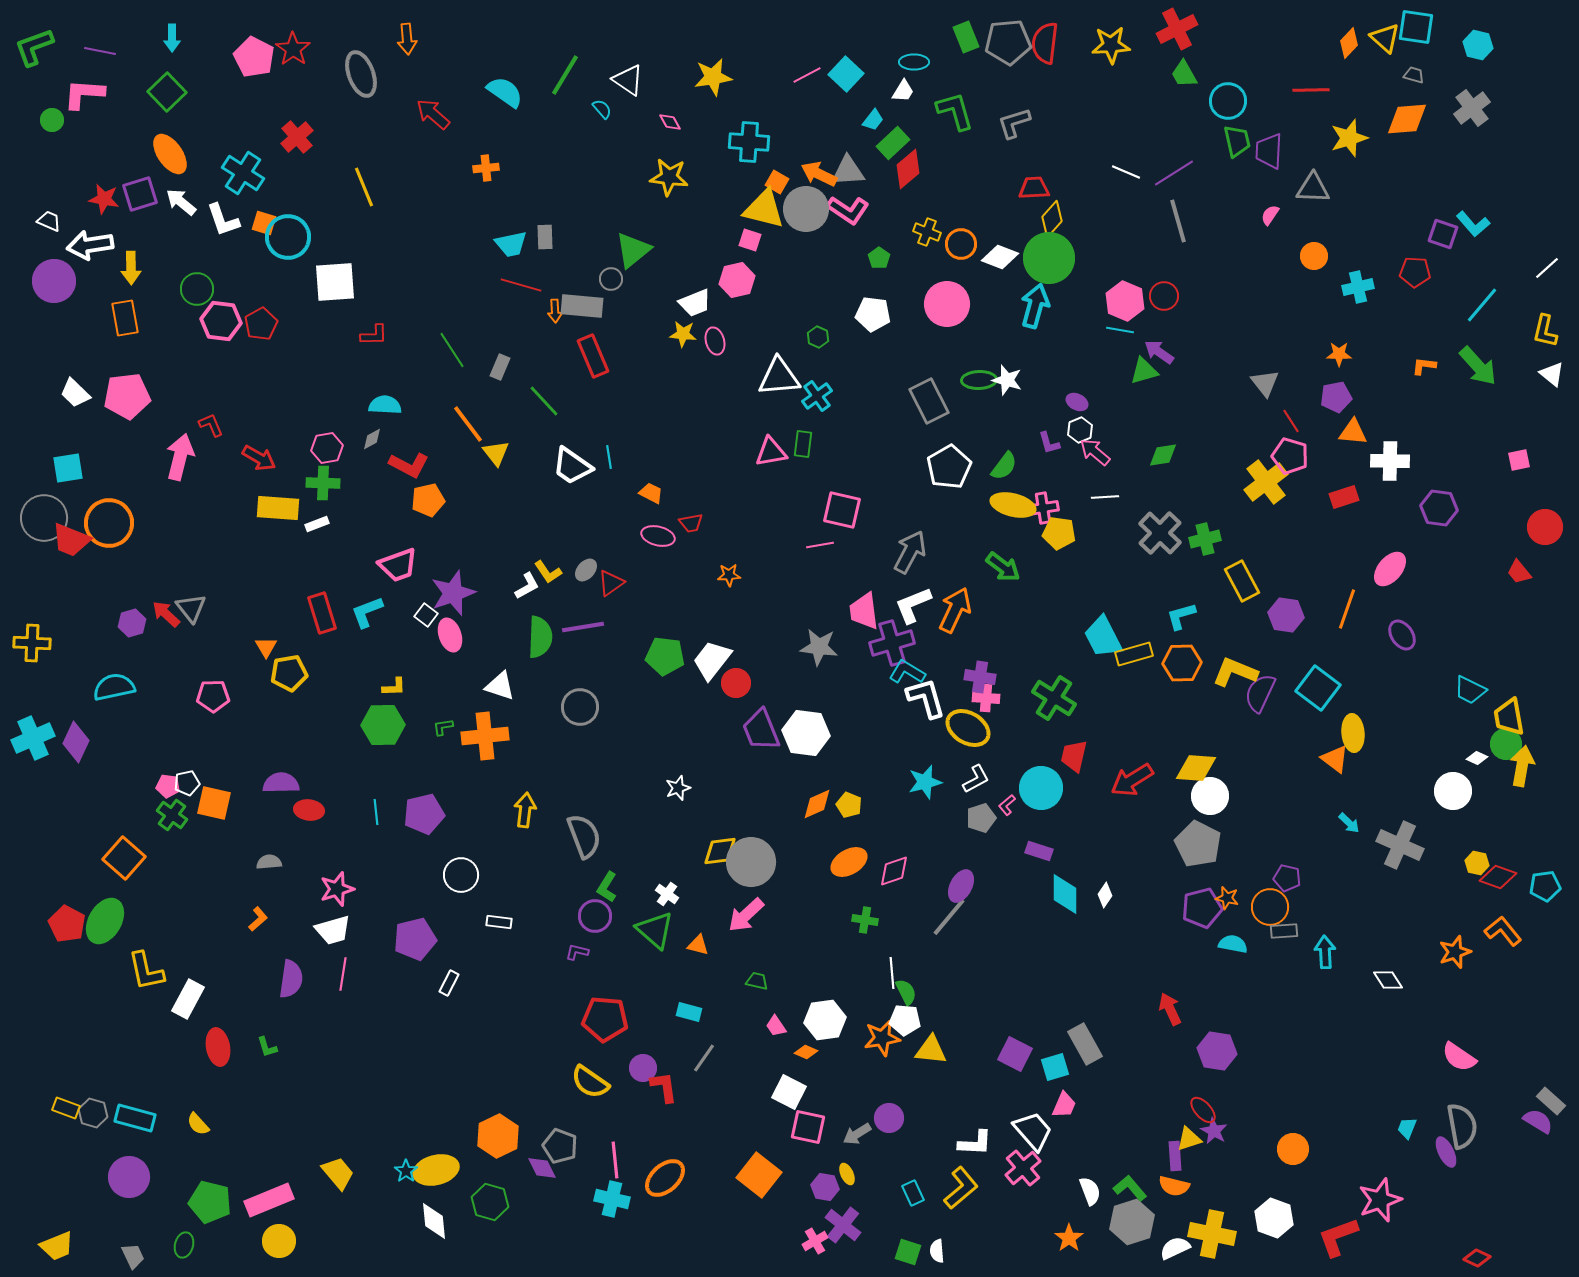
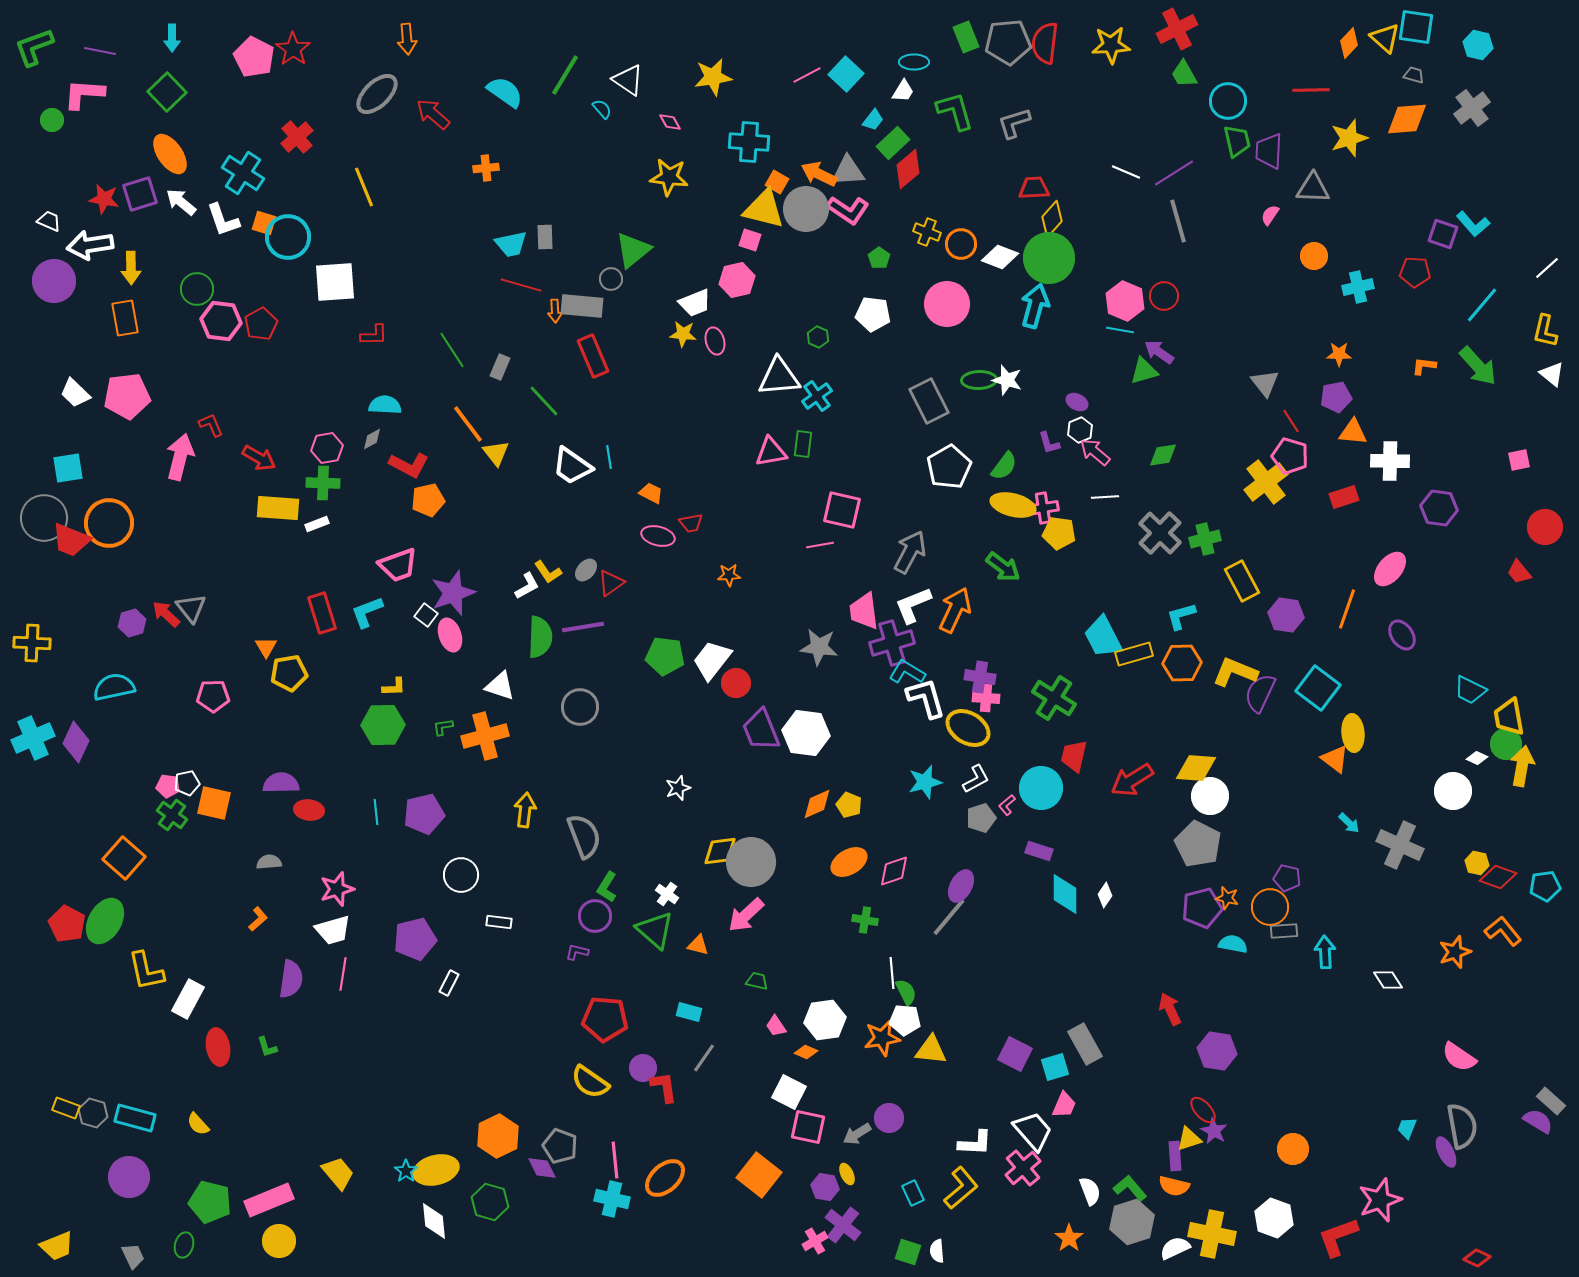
gray ellipse at (361, 74): moved 16 px right, 20 px down; rotated 66 degrees clockwise
orange cross at (485, 736): rotated 9 degrees counterclockwise
